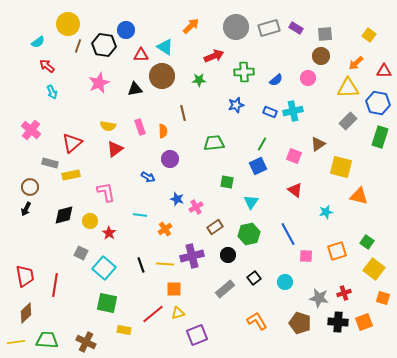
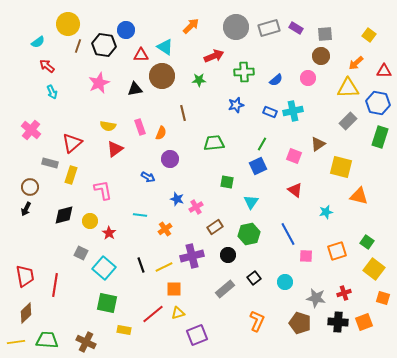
orange semicircle at (163, 131): moved 2 px left, 2 px down; rotated 24 degrees clockwise
yellow rectangle at (71, 175): rotated 60 degrees counterclockwise
pink L-shape at (106, 192): moved 3 px left, 2 px up
yellow line at (165, 264): moved 1 px left, 3 px down; rotated 30 degrees counterclockwise
gray star at (319, 298): moved 3 px left
orange L-shape at (257, 321): rotated 55 degrees clockwise
